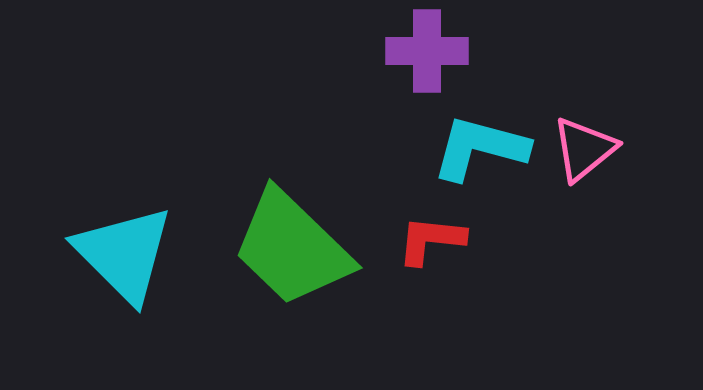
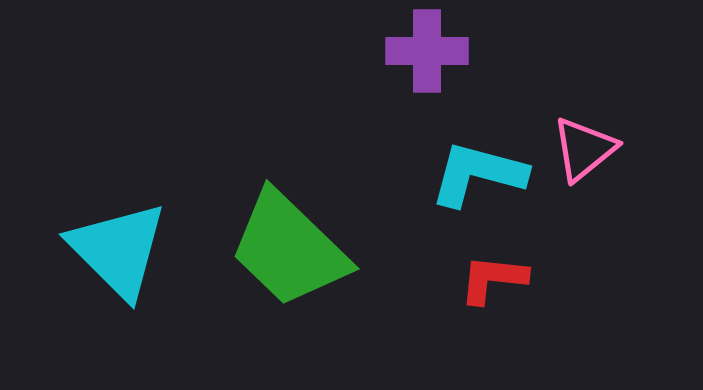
cyan L-shape: moved 2 px left, 26 px down
red L-shape: moved 62 px right, 39 px down
green trapezoid: moved 3 px left, 1 px down
cyan triangle: moved 6 px left, 4 px up
